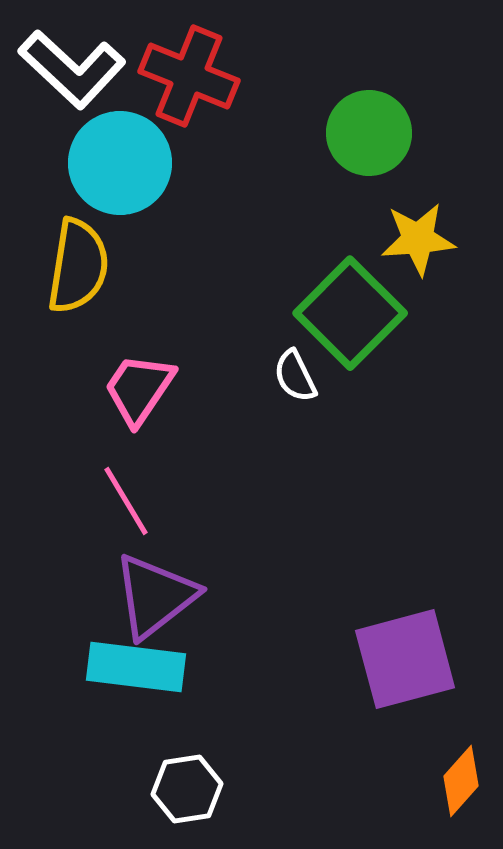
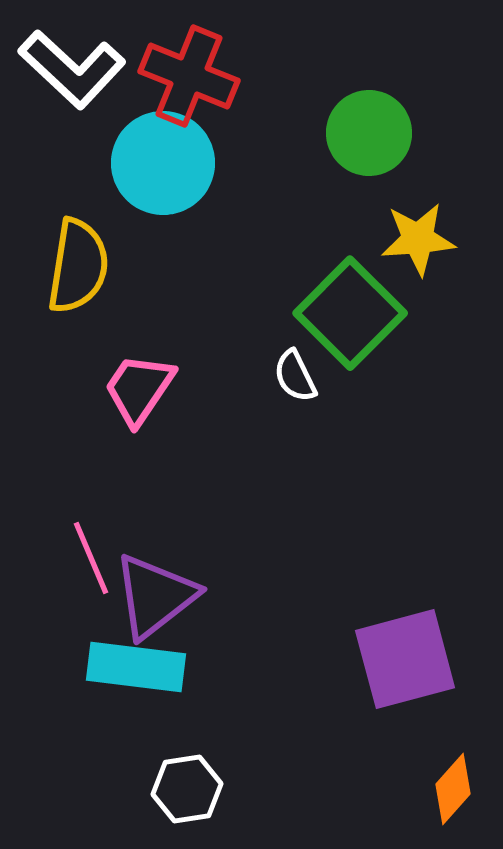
cyan circle: moved 43 px right
pink line: moved 35 px left, 57 px down; rotated 8 degrees clockwise
orange diamond: moved 8 px left, 8 px down
